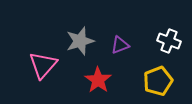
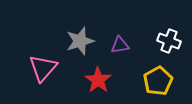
purple triangle: rotated 12 degrees clockwise
pink triangle: moved 3 px down
yellow pentagon: rotated 8 degrees counterclockwise
